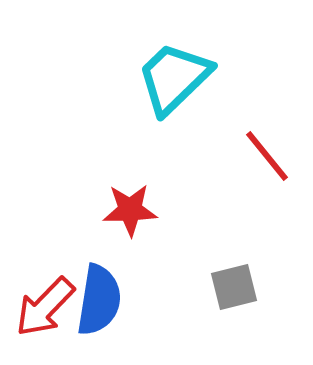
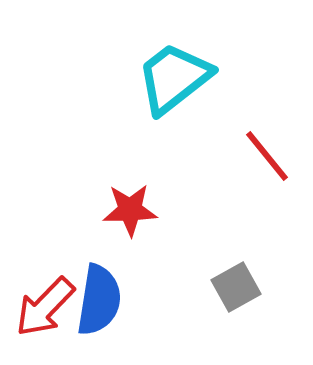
cyan trapezoid: rotated 6 degrees clockwise
gray square: moved 2 px right; rotated 15 degrees counterclockwise
